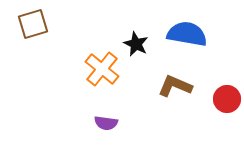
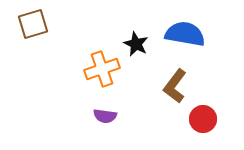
blue semicircle: moved 2 px left
orange cross: rotated 32 degrees clockwise
brown L-shape: rotated 76 degrees counterclockwise
red circle: moved 24 px left, 20 px down
purple semicircle: moved 1 px left, 7 px up
